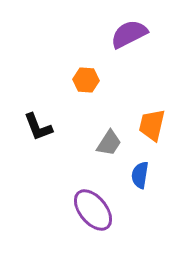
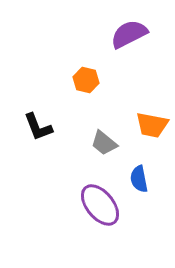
orange hexagon: rotated 10 degrees clockwise
orange trapezoid: rotated 92 degrees counterclockwise
gray trapezoid: moved 5 px left; rotated 96 degrees clockwise
blue semicircle: moved 1 px left, 4 px down; rotated 20 degrees counterclockwise
purple ellipse: moved 7 px right, 5 px up
